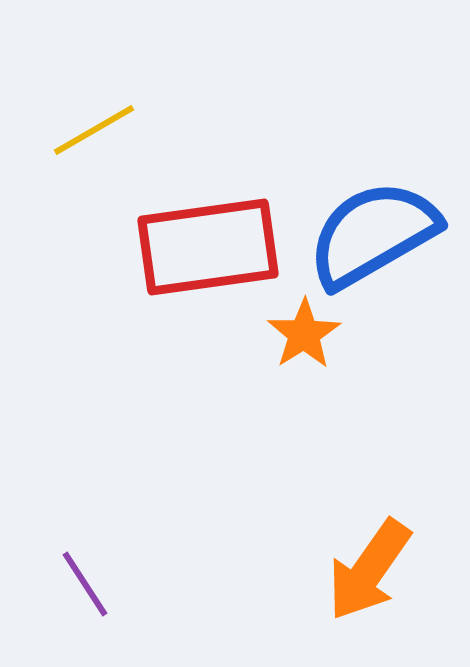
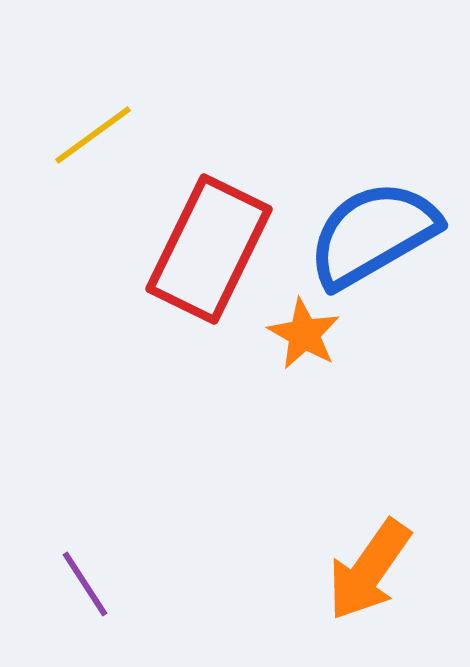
yellow line: moved 1 px left, 5 px down; rotated 6 degrees counterclockwise
red rectangle: moved 1 px right, 2 px down; rotated 56 degrees counterclockwise
orange star: rotated 10 degrees counterclockwise
